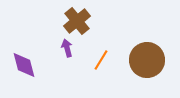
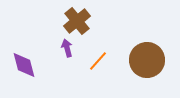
orange line: moved 3 px left, 1 px down; rotated 10 degrees clockwise
